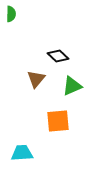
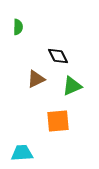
green semicircle: moved 7 px right, 13 px down
black diamond: rotated 20 degrees clockwise
brown triangle: rotated 24 degrees clockwise
